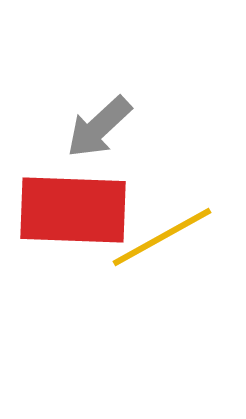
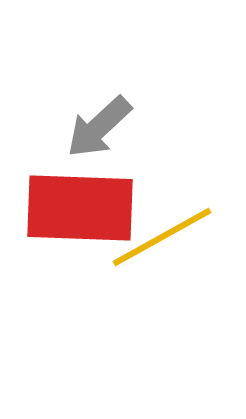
red rectangle: moved 7 px right, 2 px up
